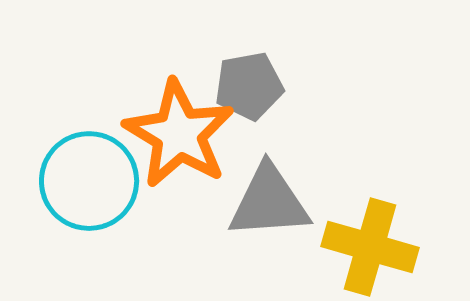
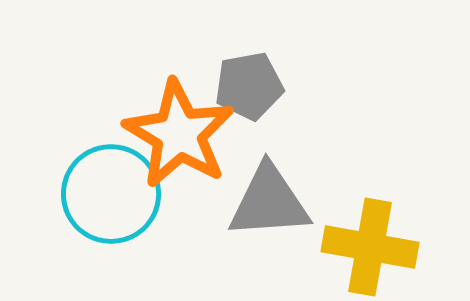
cyan circle: moved 22 px right, 13 px down
yellow cross: rotated 6 degrees counterclockwise
